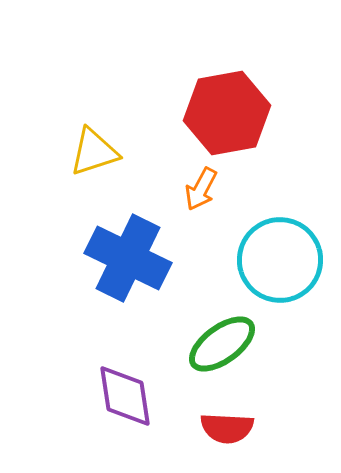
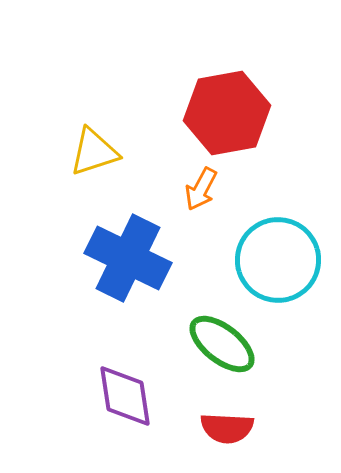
cyan circle: moved 2 px left
green ellipse: rotated 74 degrees clockwise
